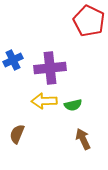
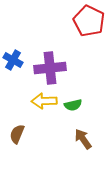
blue cross: rotated 36 degrees counterclockwise
brown arrow: rotated 10 degrees counterclockwise
